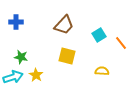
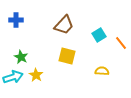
blue cross: moved 2 px up
green star: rotated 16 degrees clockwise
